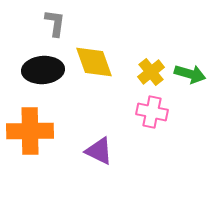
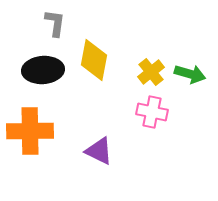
yellow diamond: moved 2 px up; rotated 30 degrees clockwise
